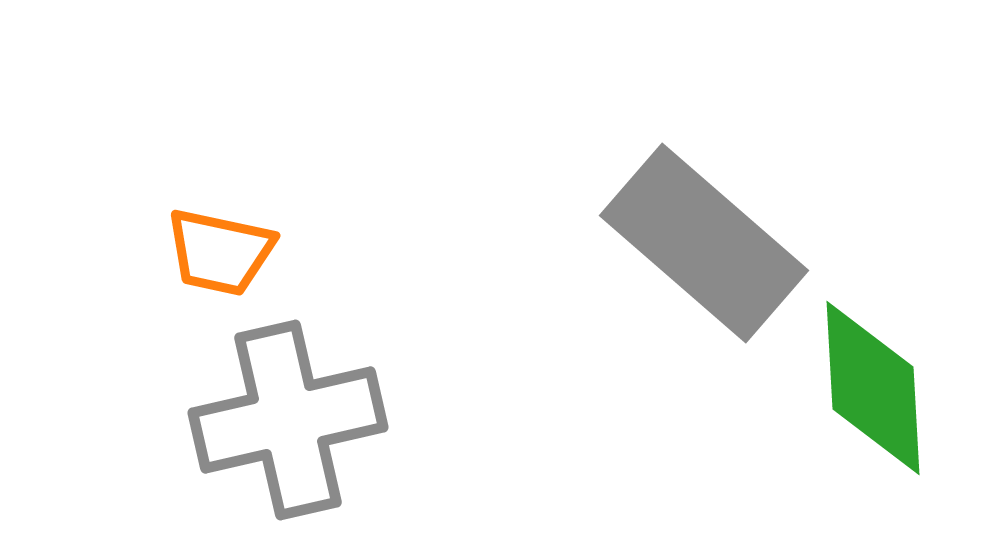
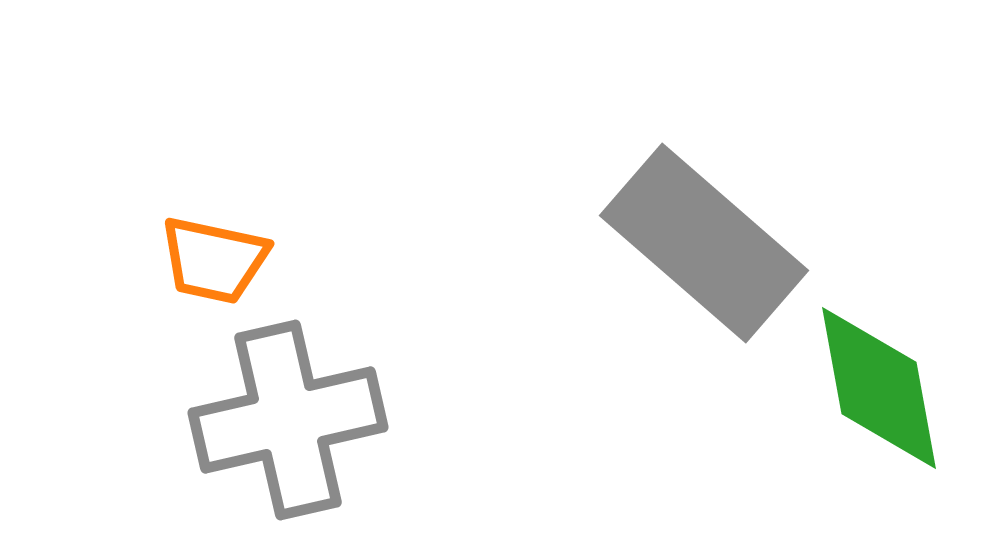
orange trapezoid: moved 6 px left, 8 px down
green diamond: moved 6 px right; rotated 7 degrees counterclockwise
